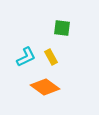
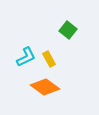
green square: moved 6 px right, 2 px down; rotated 30 degrees clockwise
yellow rectangle: moved 2 px left, 2 px down
